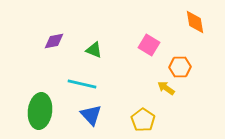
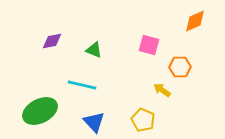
orange diamond: moved 1 px up; rotated 75 degrees clockwise
purple diamond: moved 2 px left
pink square: rotated 15 degrees counterclockwise
cyan line: moved 1 px down
yellow arrow: moved 4 px left, 2 px down
green ellipse: rotated 56 degrees clockwise
blue triangle: moved 3 px right, 7 px down
yellow pentagon: rotated 10 degrees counterclockwise
